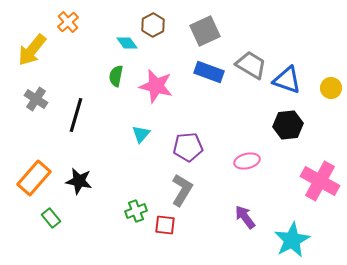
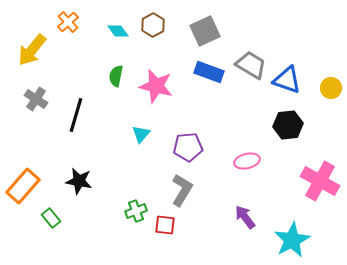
cyan diamond: moved 9 px left, 12 px up
orange rectangle: moved 11 px left, 8 px down
